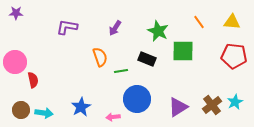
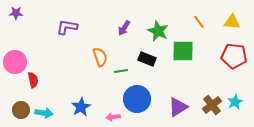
purple arrow: moved 9 px right
